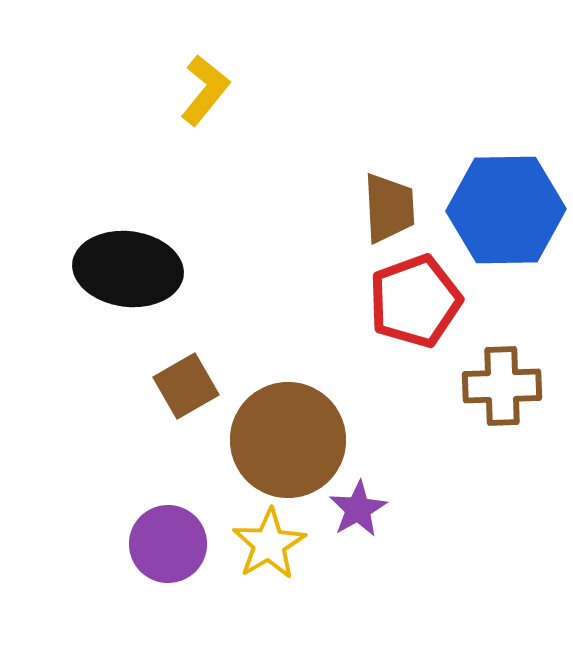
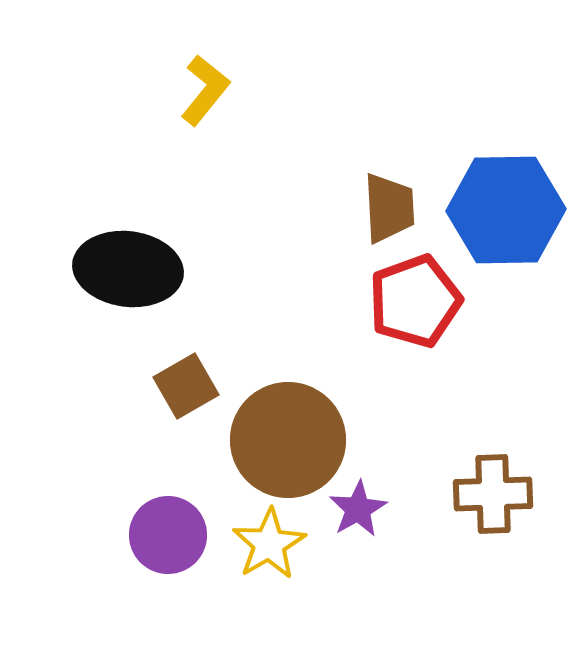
brown cross: moved 9 px left, 108 px down
purple circle: moved 9 px up
